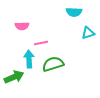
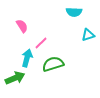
pink semicircle: rotated 120 degrees counterclockwise
cyan triangle: moved 2 px down
pink line: rotated 32 degrees counterclockwise
cyan arrow: moved 2 px left, 1 px up; rotated 18 degrees clockwise
green arrow: moved 1 px right, 1 px down
